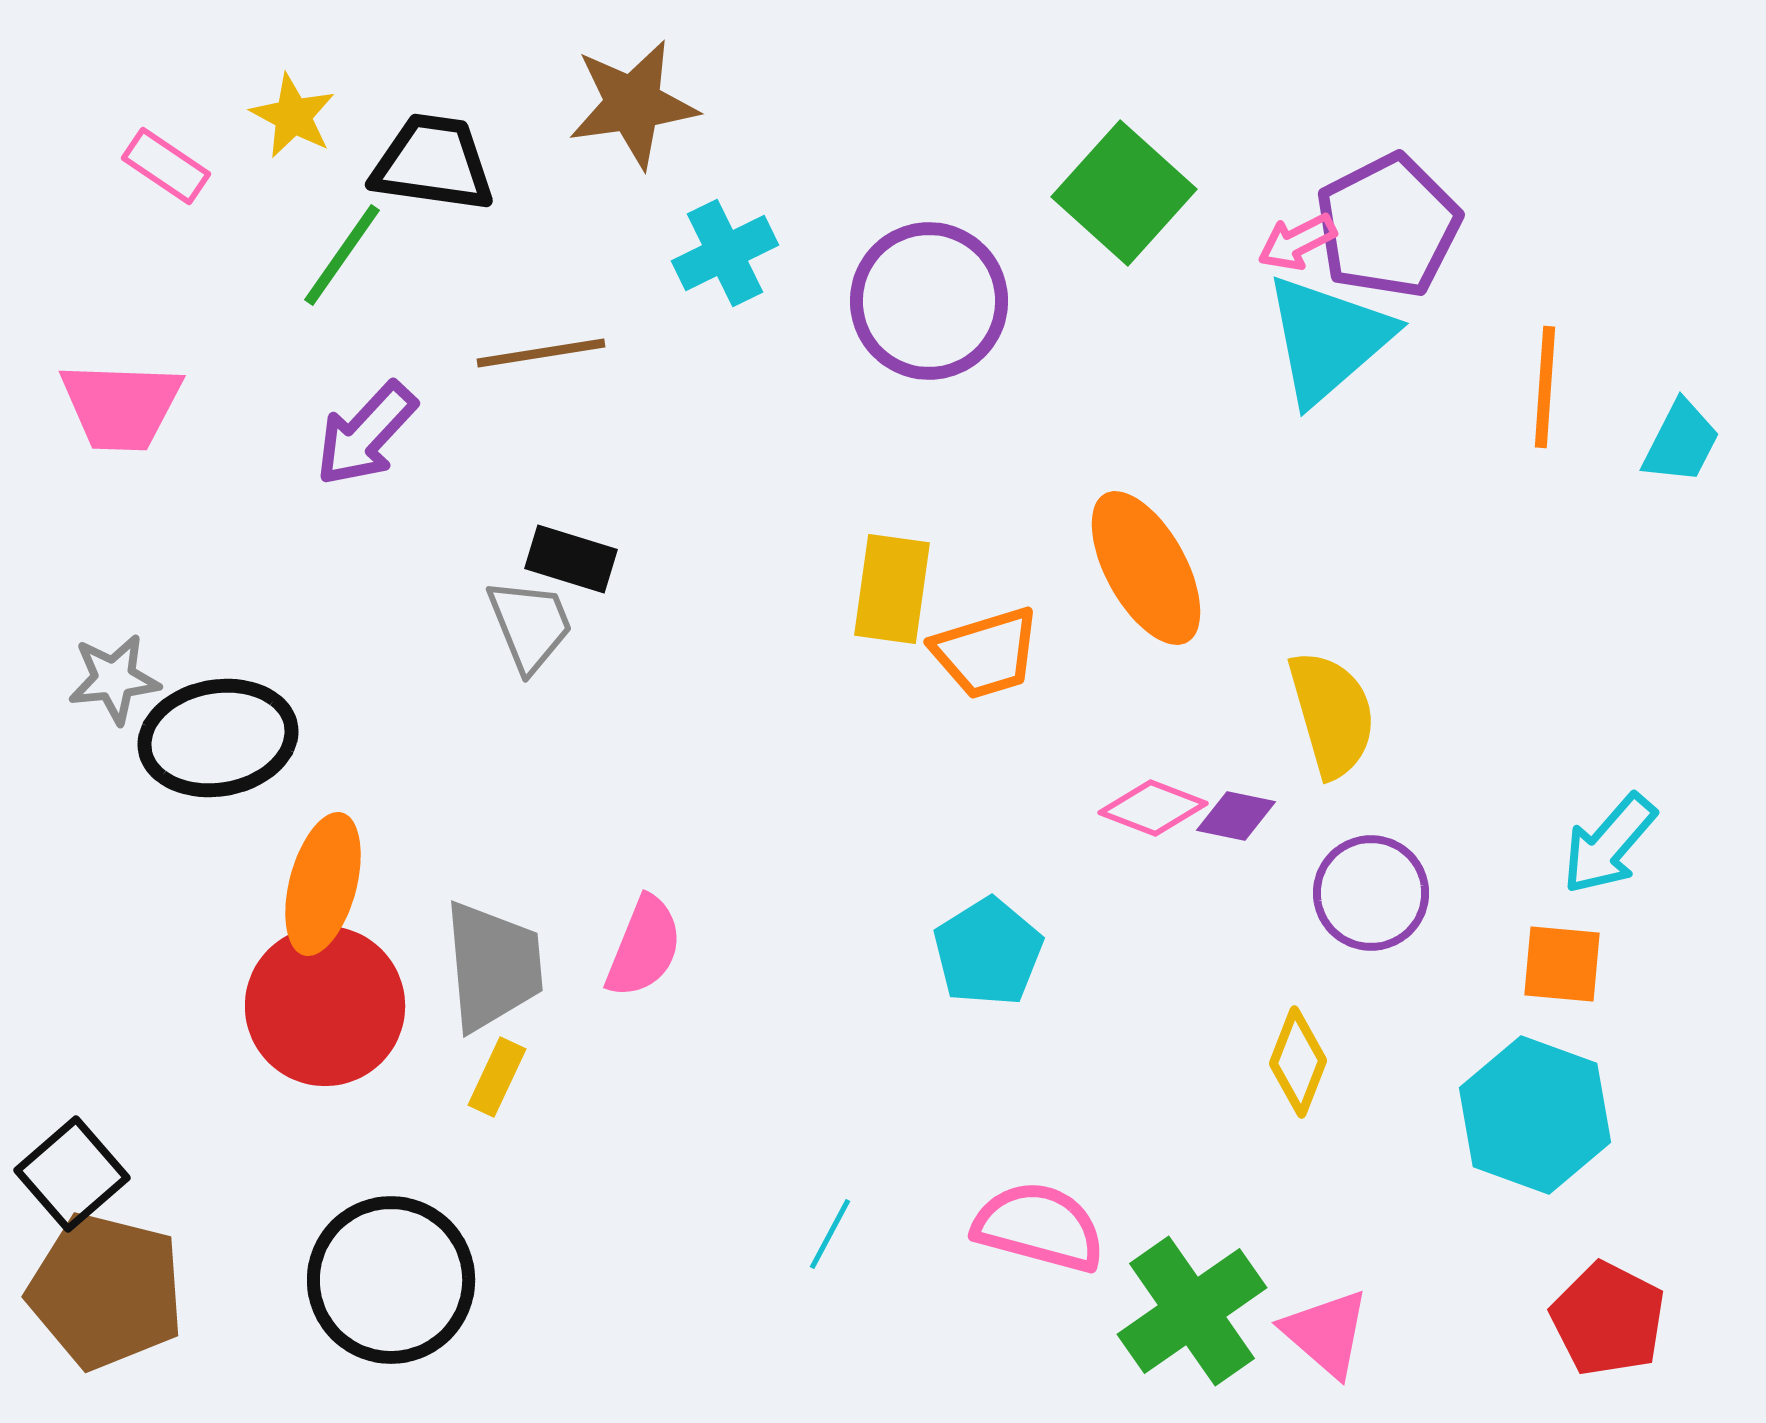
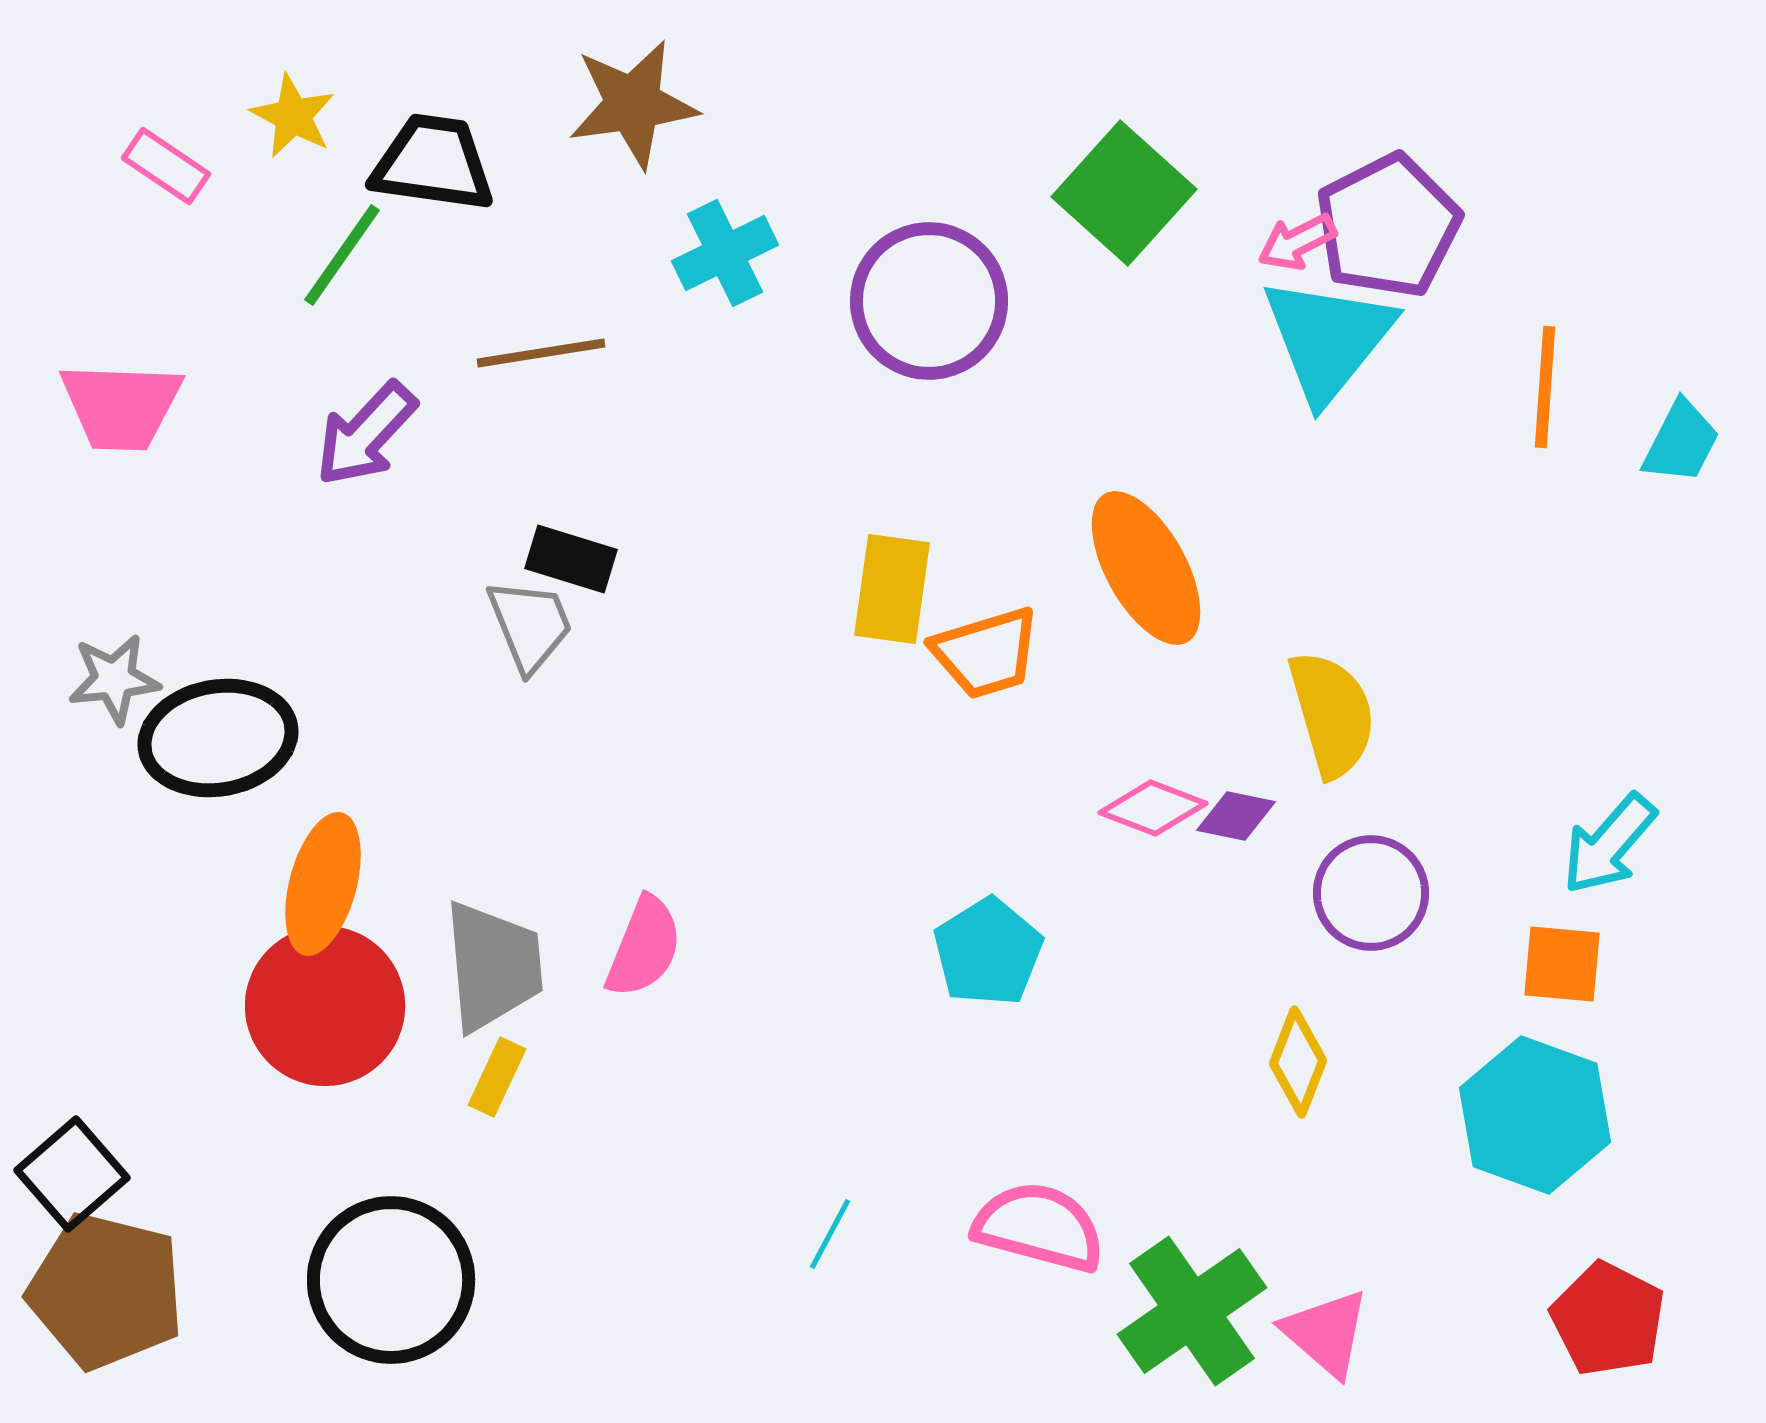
cyan triangle at (1328, 339): rotated 10 degrees counterclockwise
